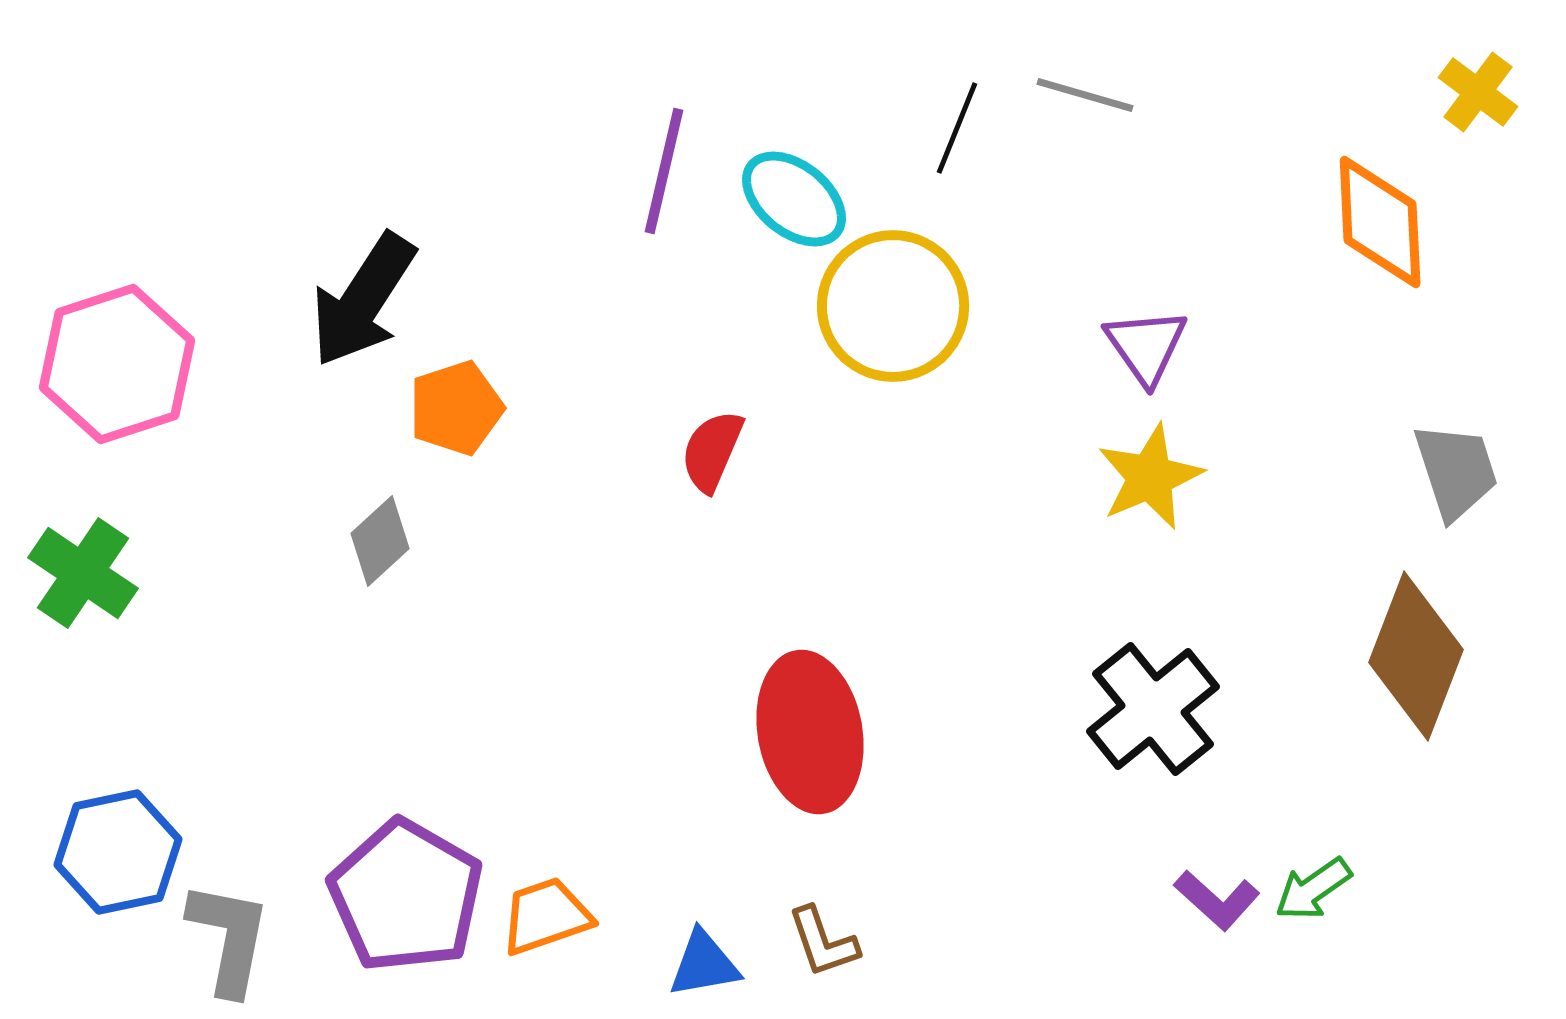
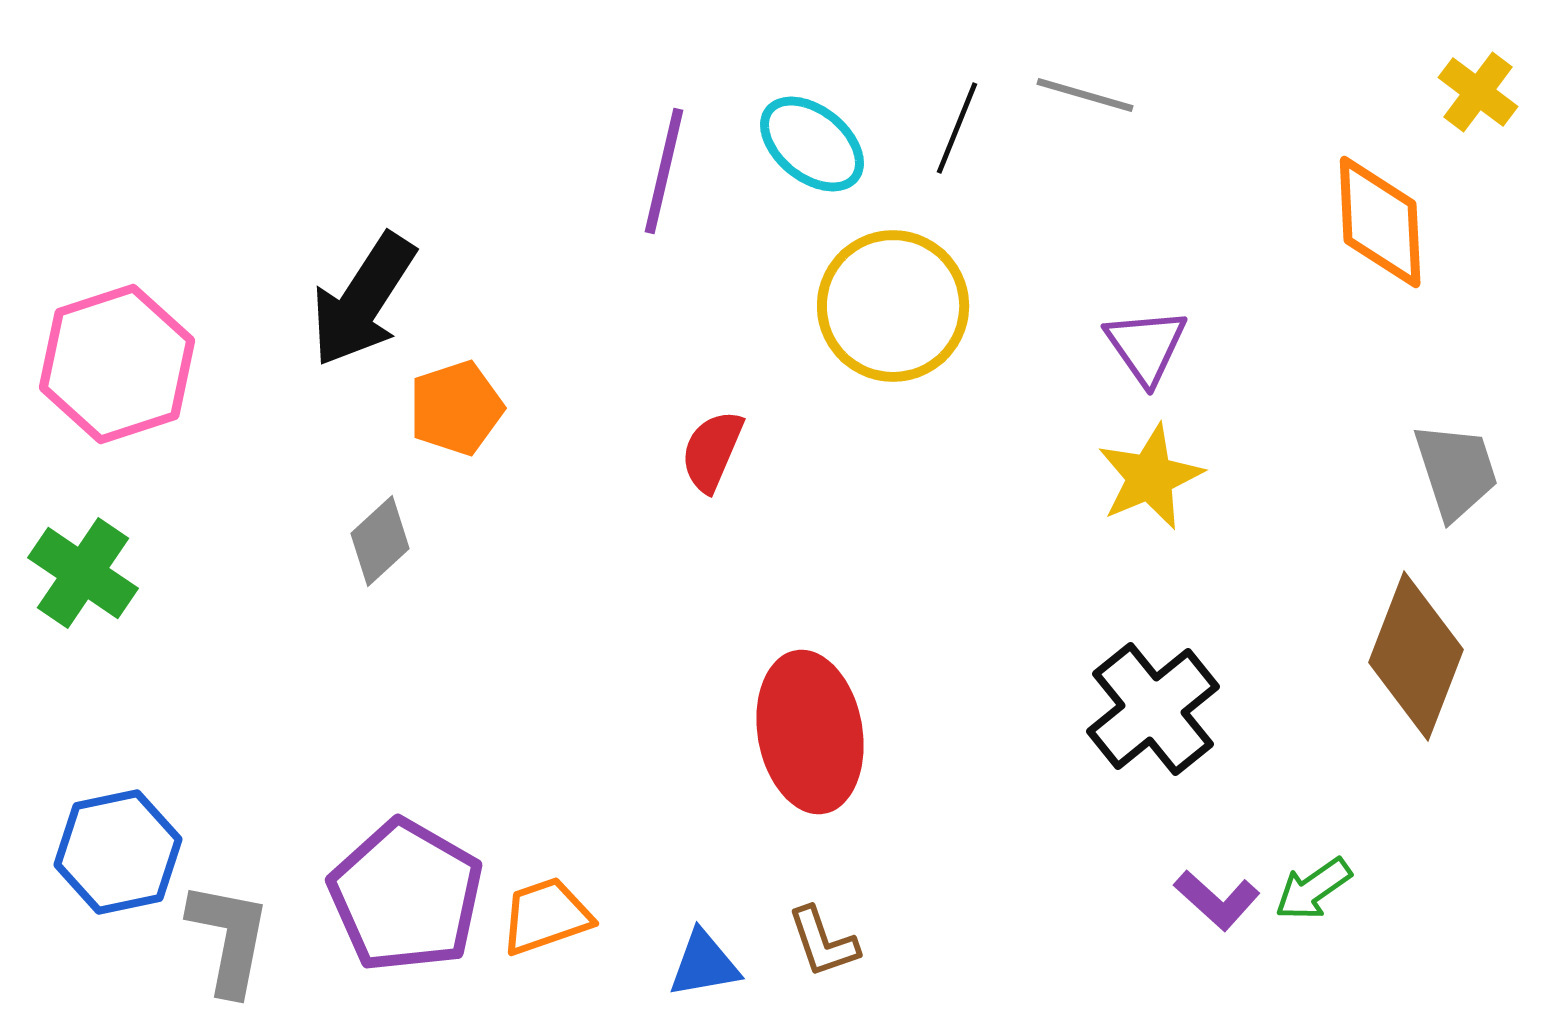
cyan ellipse: moved 18 px right, 55 px up
